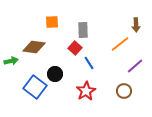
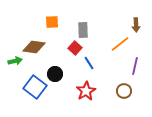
green arrow: moved 4 px right
purple line: rotated 36 degrees counterclockwise
